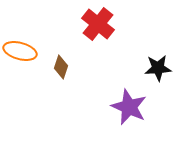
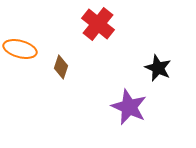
orange ellipse: moved 2 px up
black star: rotated 28 degrees clockwise
